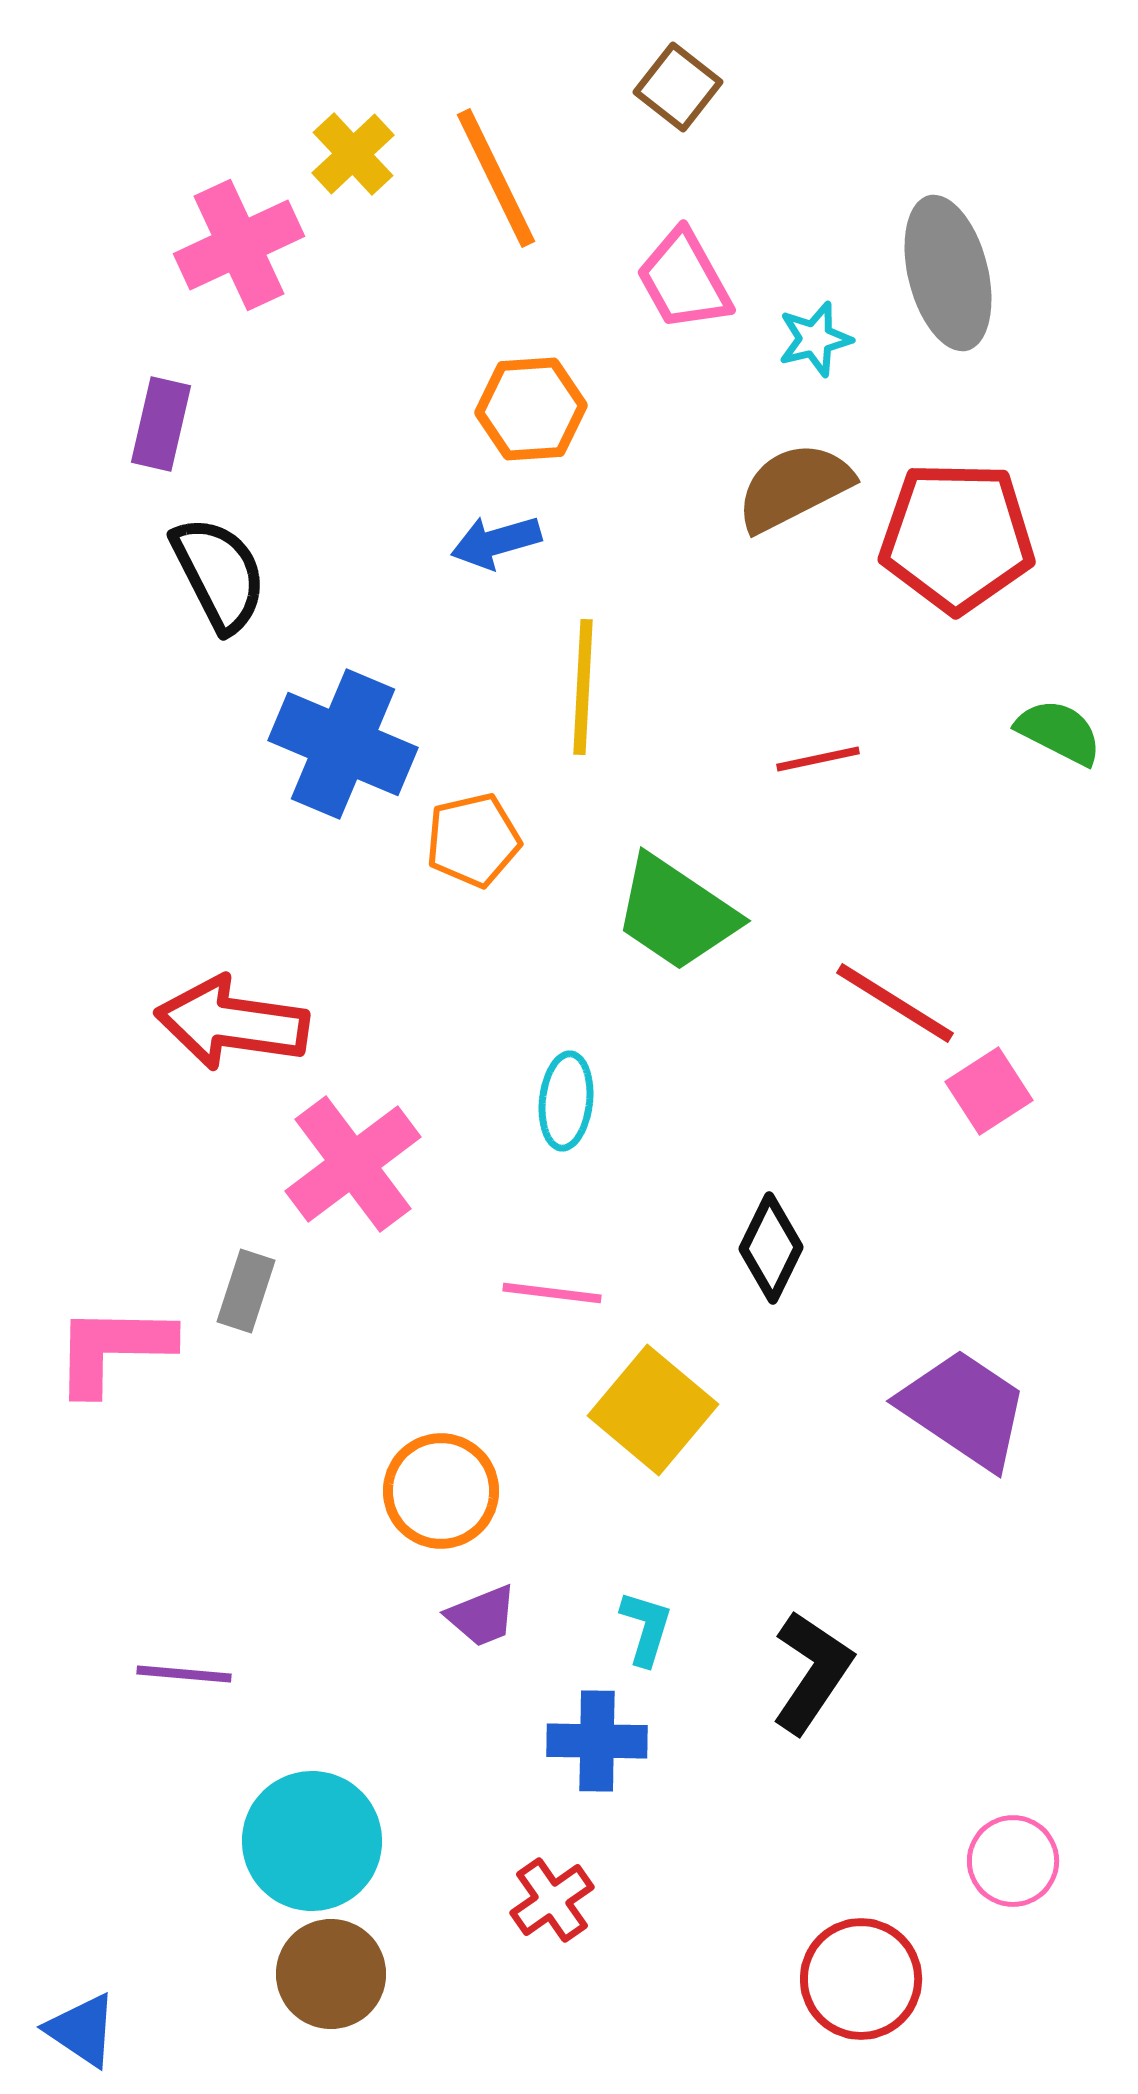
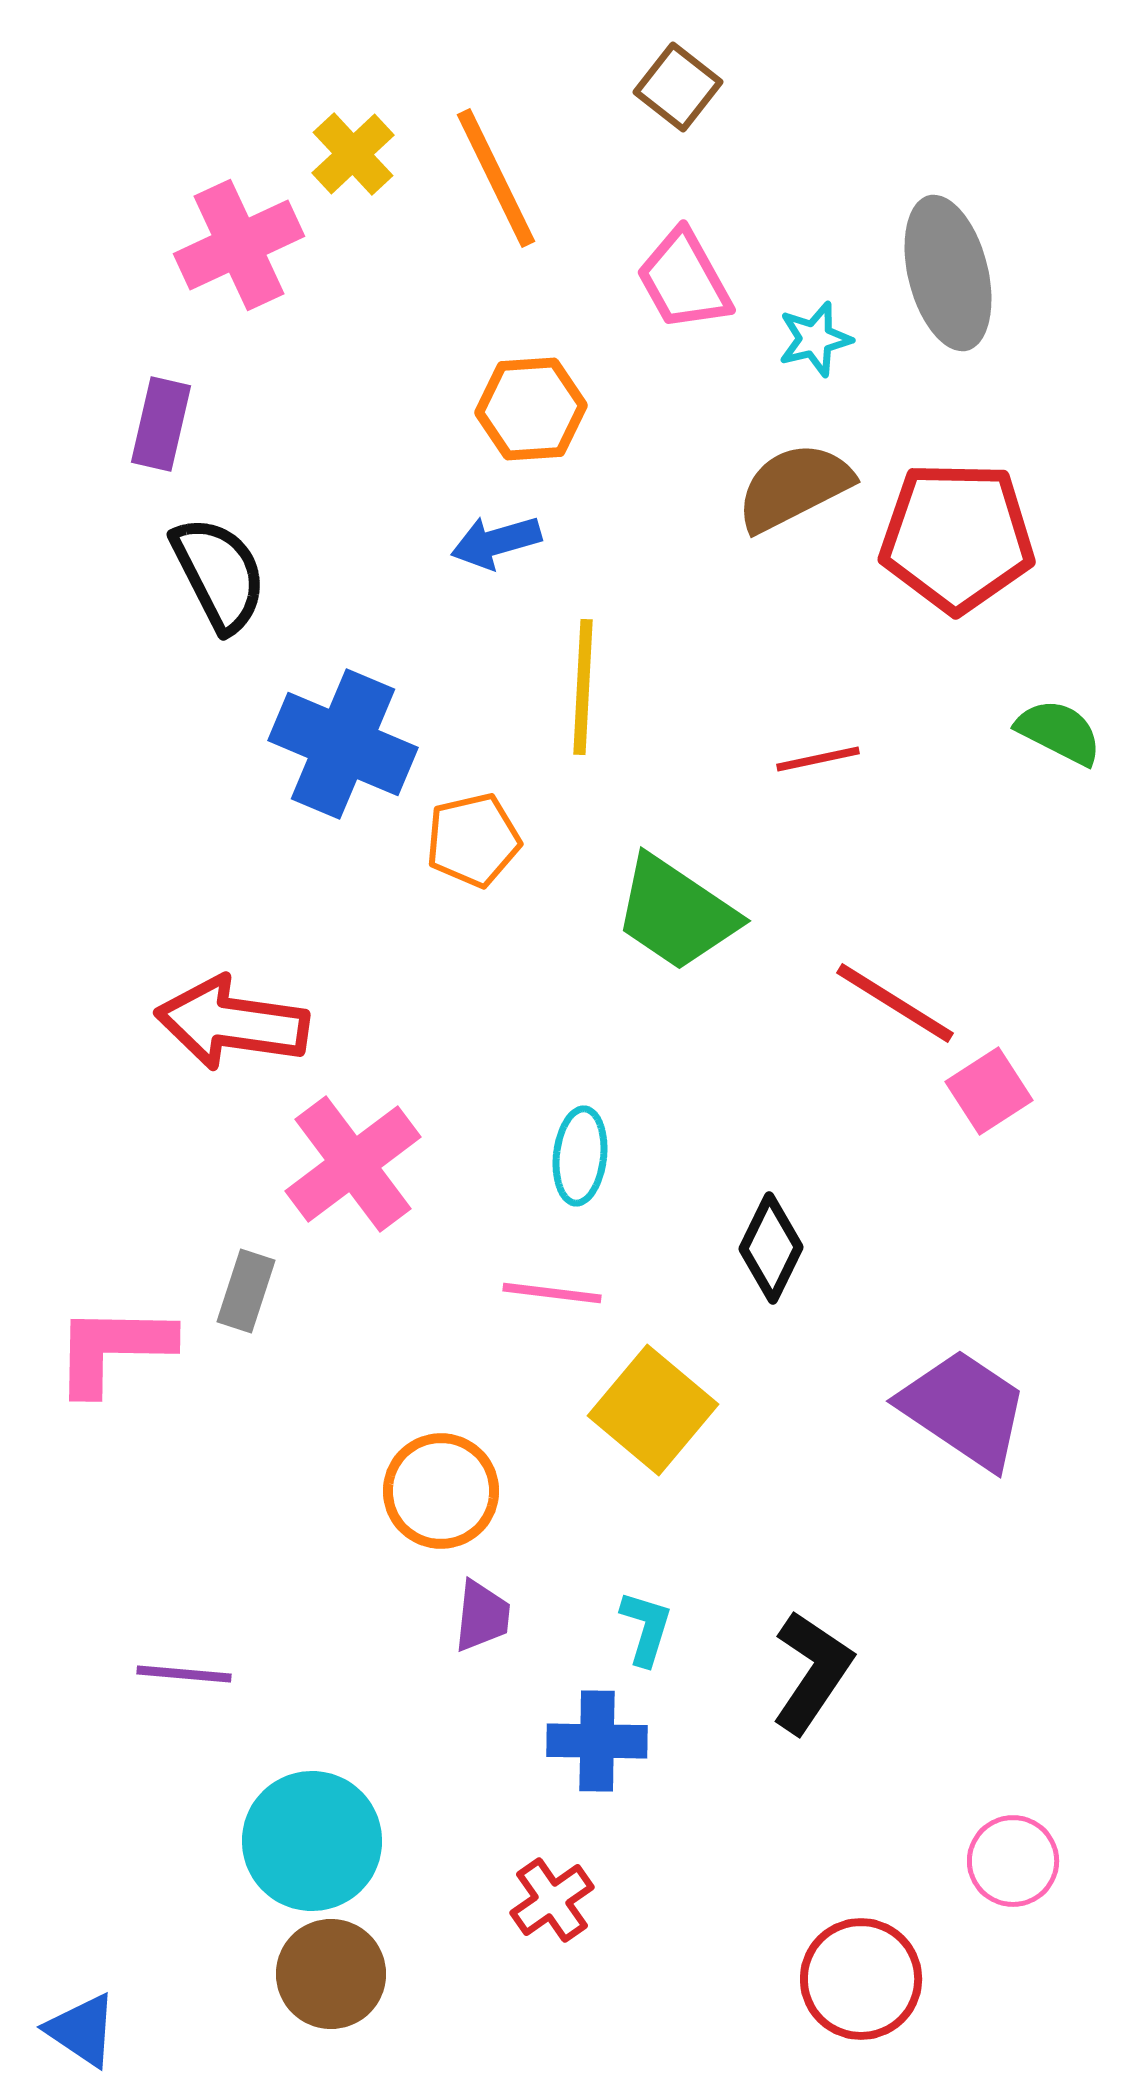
cyan ellipse at (566, 1101): moved 14 px right, 55 px down
purple trapezoid at (482, 1616): rotated 62 degrees counterclockwise
